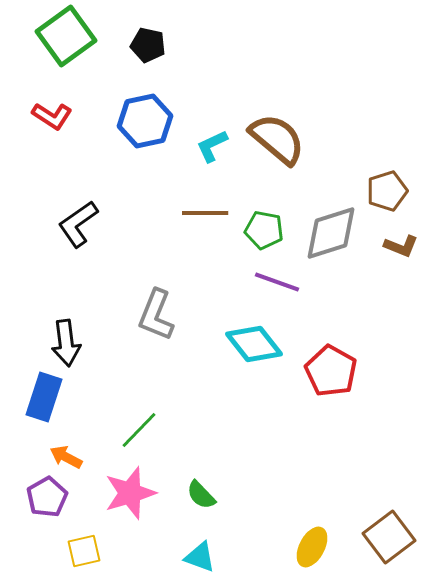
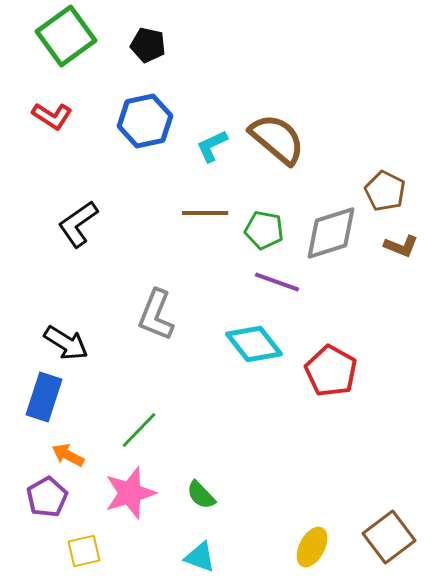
brown pentagon: moved 2 px left; rotated 27 degrees counterclockwise
black arrow: rotated 51 degrees counterclockwise
orange arrow: moved 2 px right, 2 px up
